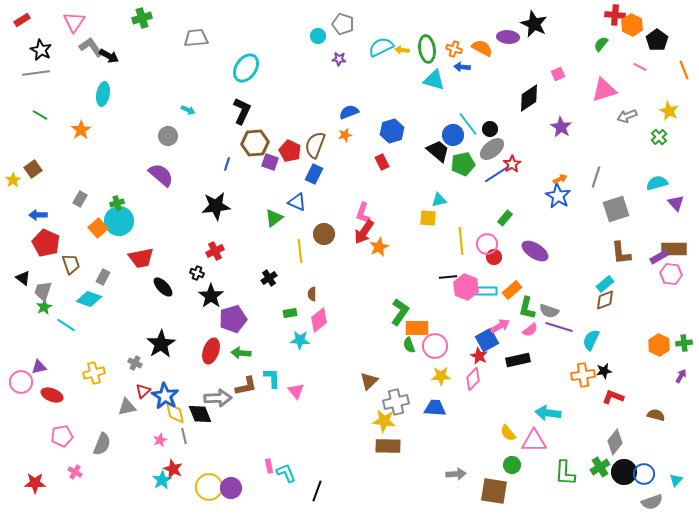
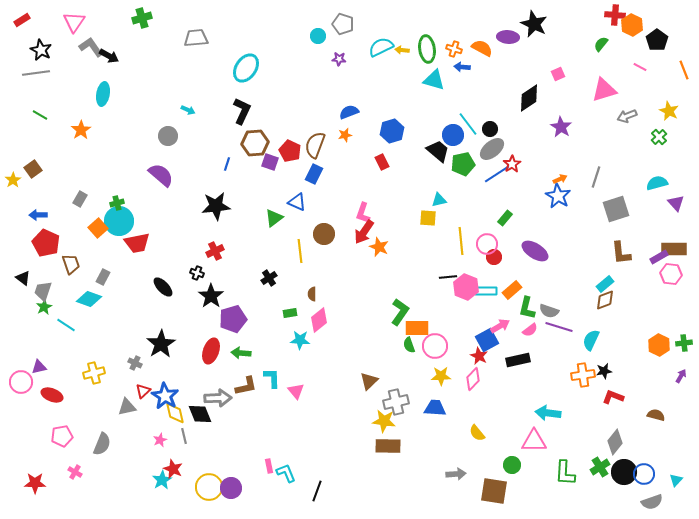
orange star at (379, 247): rotated 24 degrees counterclockwise
red trapezoid at (141, 258): moved 4 px left, 15 px up
yellow semicircle at (508, 433): moved 31 px left
